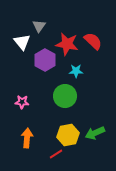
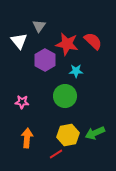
white triangle: moved 3 px left, 1 px up
